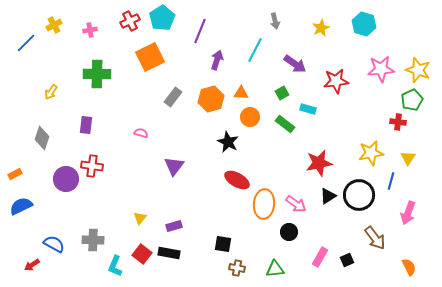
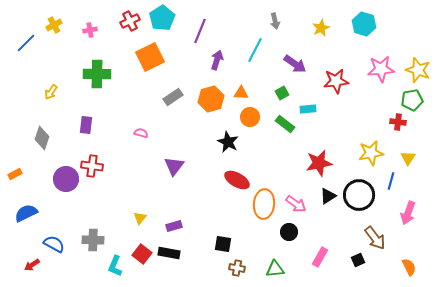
gray rectangle at (173, 97): rotated 18 degrees clockwise
green pentagon at (412, 100): rotated 15 degrees clockwise
cyan rectangle at (308, 109): rotated 21 degrees counterclockwise
blue semicircle at (21, 206): moved 5 px right, 7 px down
black square at (347, 260): moved 11 px right
